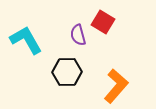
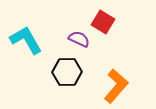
purple semicircle: moved 1 px right, 4 px down; rotated 130 degrees clockwise
